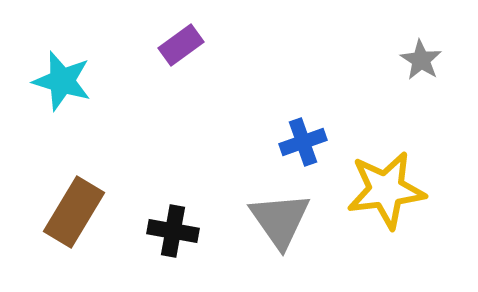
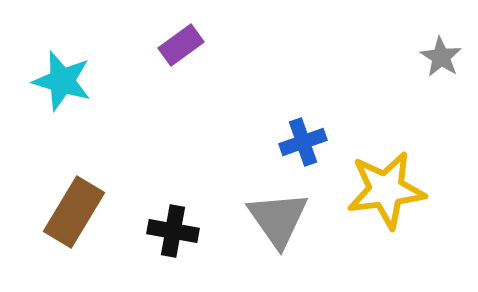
gray star: moved 20 px right, 3 px up
gray triangle: moved 2 px left, 1 px up
